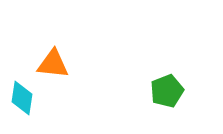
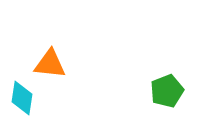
orange triangle: moved 3 px left
